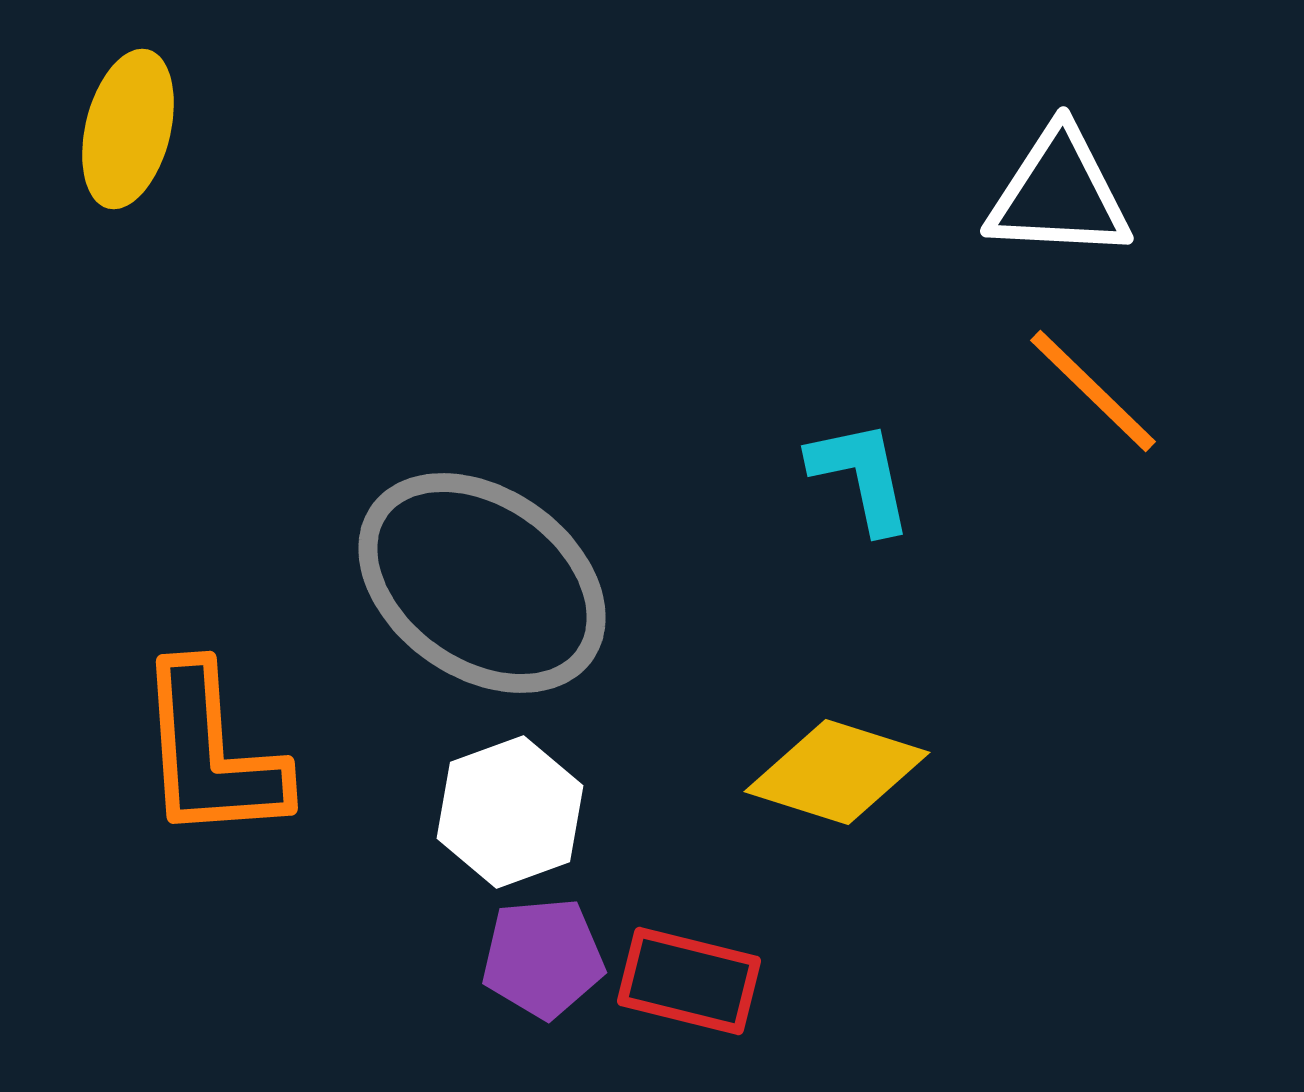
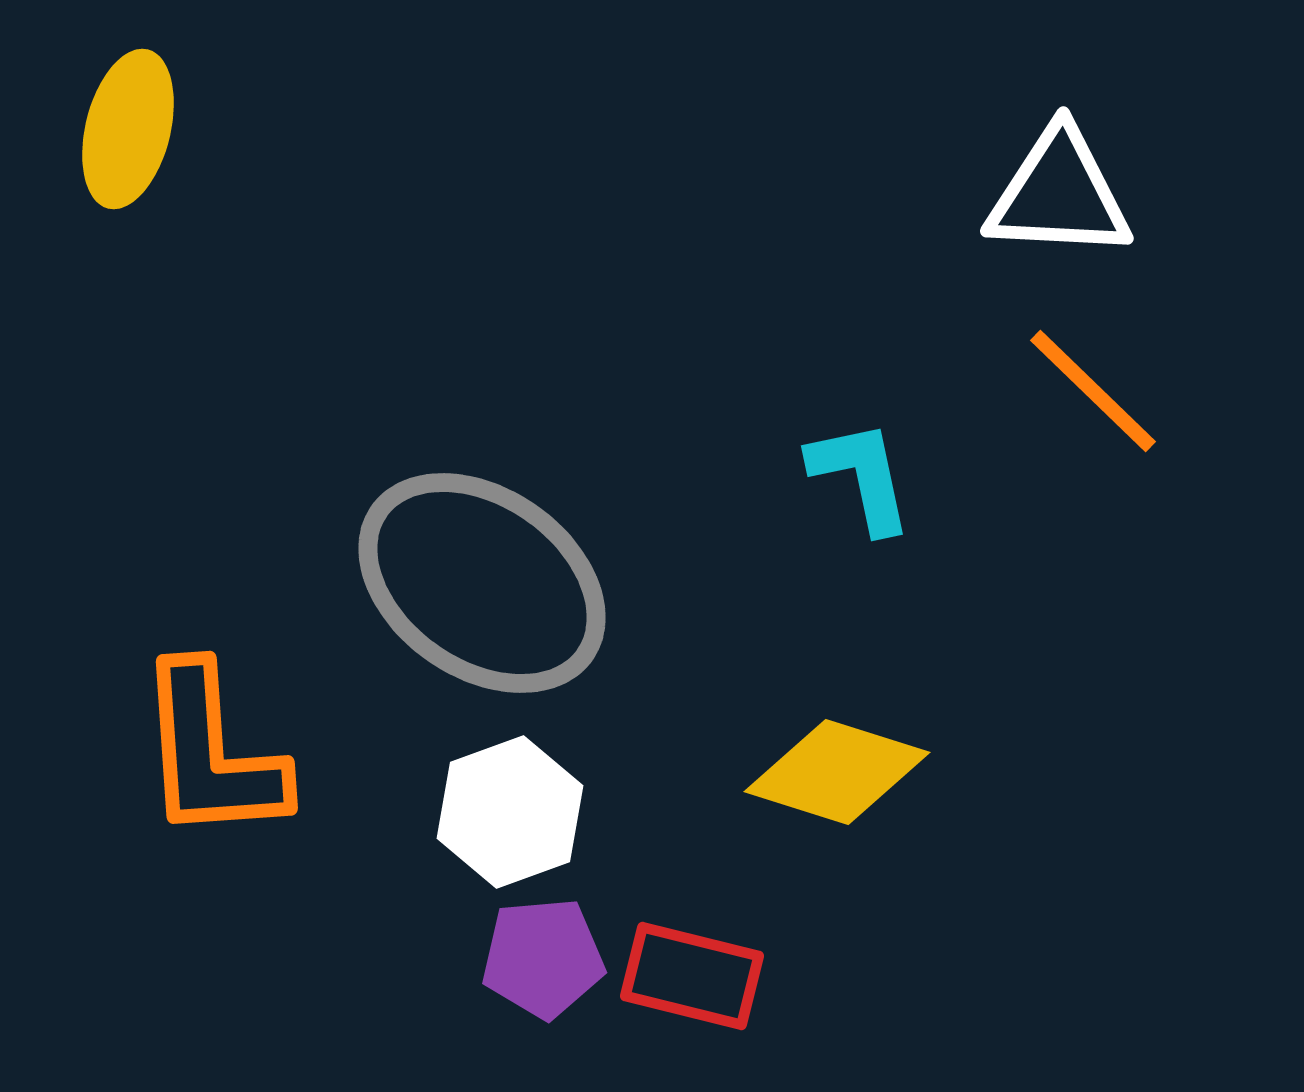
red rectangle: moved 3 px right, 5 px up
